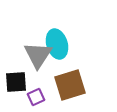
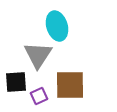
cyan ellipse: moved 18 px up
brown square: rotated 16 degrees clockwise
purple square: moved 3 px right, 1 px up
